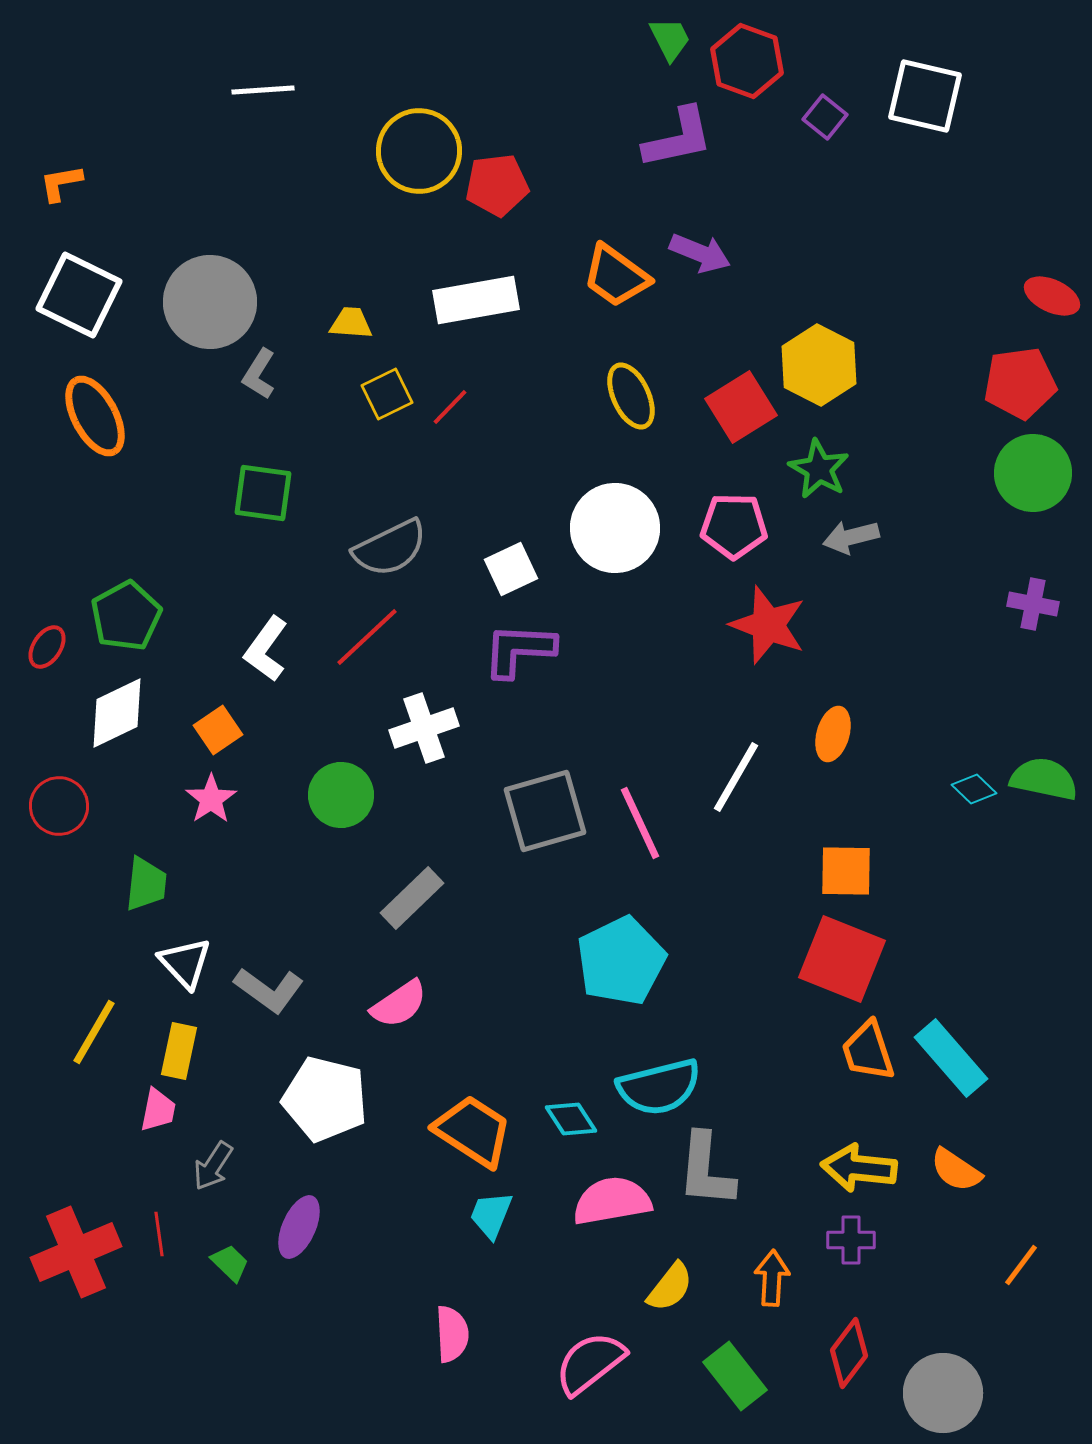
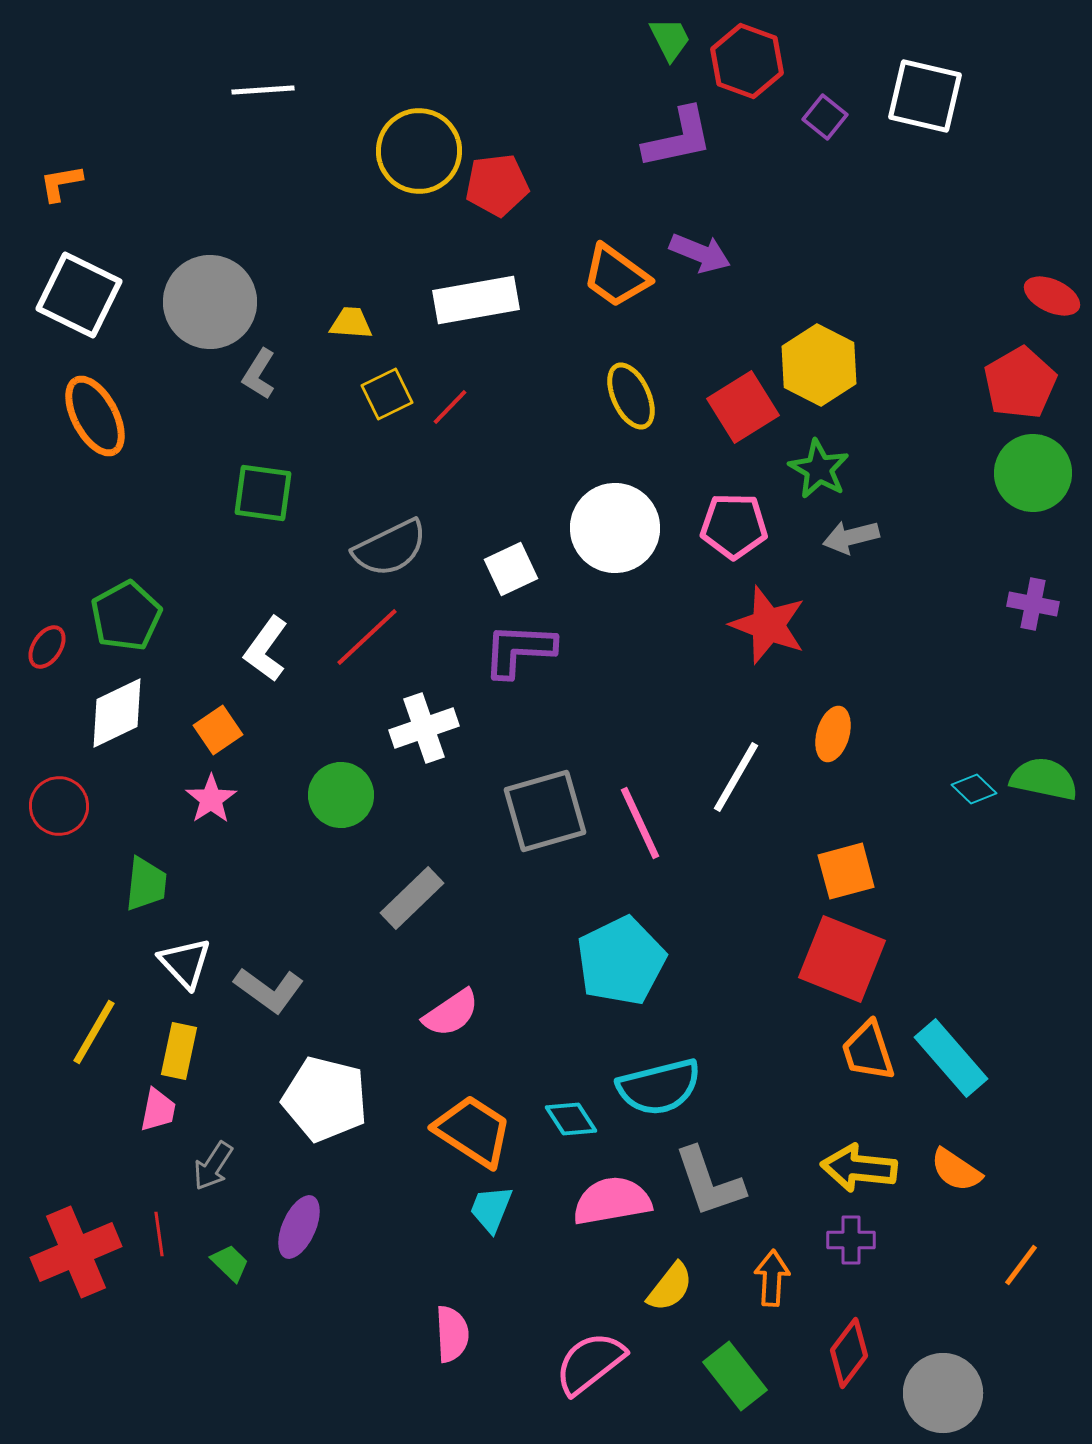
red pentagon at (1020, 383): rotated 22 degrees counterclockwise
red square at (741, 407): moved 2 px right
orange square at (846, 871): rotated 16 degrees counterclockwise
pink semicircle at (399, 1004): moved 52 px right, 9 px down
gray L-shape at (706, 1170): moved 3 px right, 12 px down; rotated 24 degrees counterclockwise
cyan trapezoid at (491, 1215): moved 6 px up
